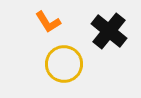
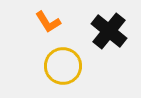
yellow circle: moved 1 px left, 2 px down
